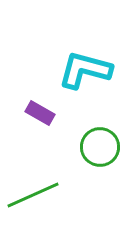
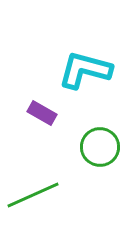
purple rectangle: moved 2 px right
